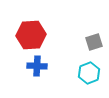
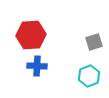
cyan hexagon: moved 3 px down
